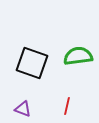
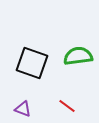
red line: rotated 66 degrees counterclockwise
